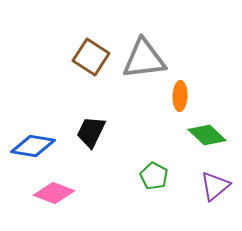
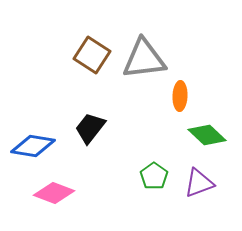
brown square: moved 1 px right, 2 px up
black trapezoid: moved 1 px left, 4 px up; rotated 12 degrees clockwise
green pentagon: rotated 8 degrees clockwise
purple triangle: moved 16 px left, 3 px up; rotated 20 degrees clockwise
